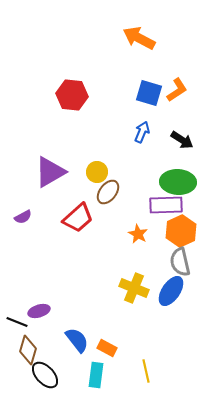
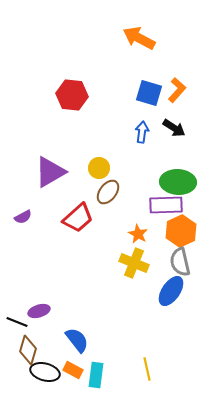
orange L-shape: rotated 15 degrees counterclockwise
blue arrow: rotated 15 degrees counterclockwise
black arrow: moved 8 px left, 12 px up
yellow circle: moved 2 px right, 4 px up
yellow cross: moved 25 px up
orange rectangle: moved 34 px left, 22 px down
yellow line: moved 1 px right, 2 px up
black ellipse: moved 3 px up; rotated 32 degrees counterclockwise
